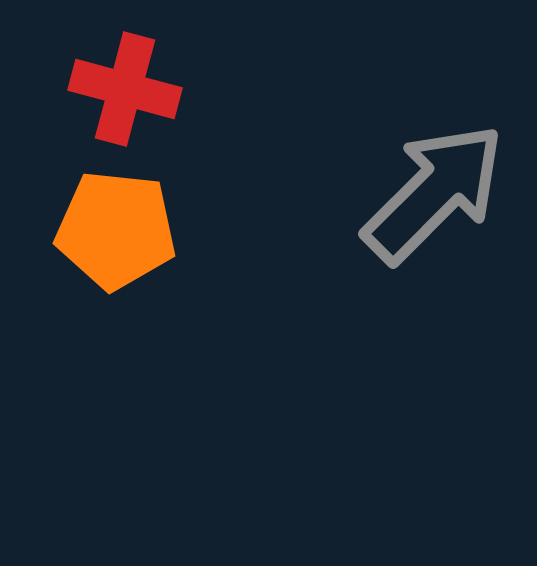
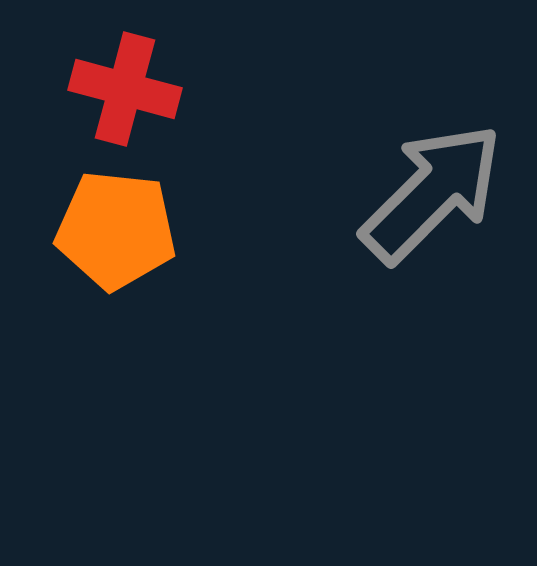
gray arrow: moved 2 px left
